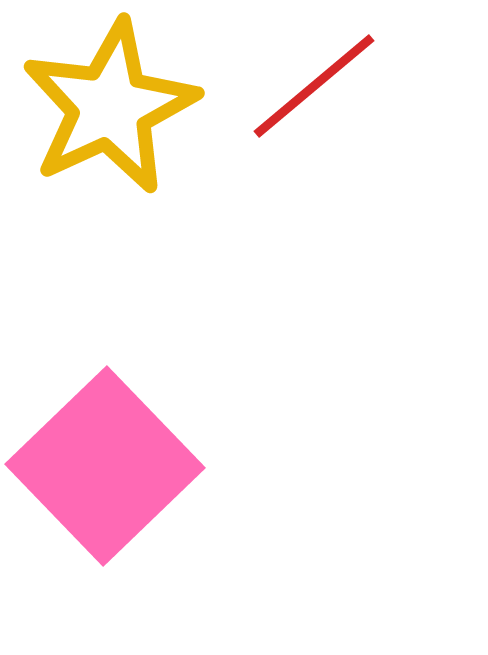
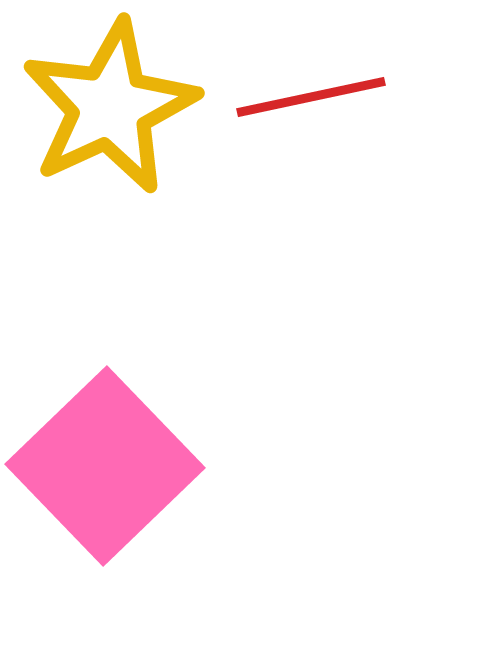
red line: moved 3 px left, 11 px down; rotated 28 degrees clockwise
